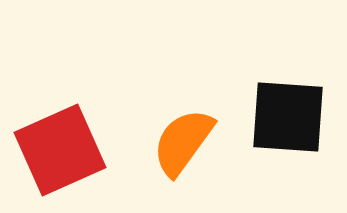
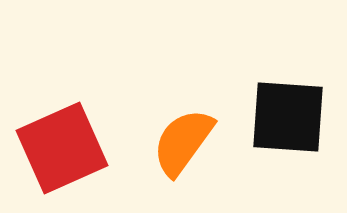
red square: moved 2 px right, 2 px up
